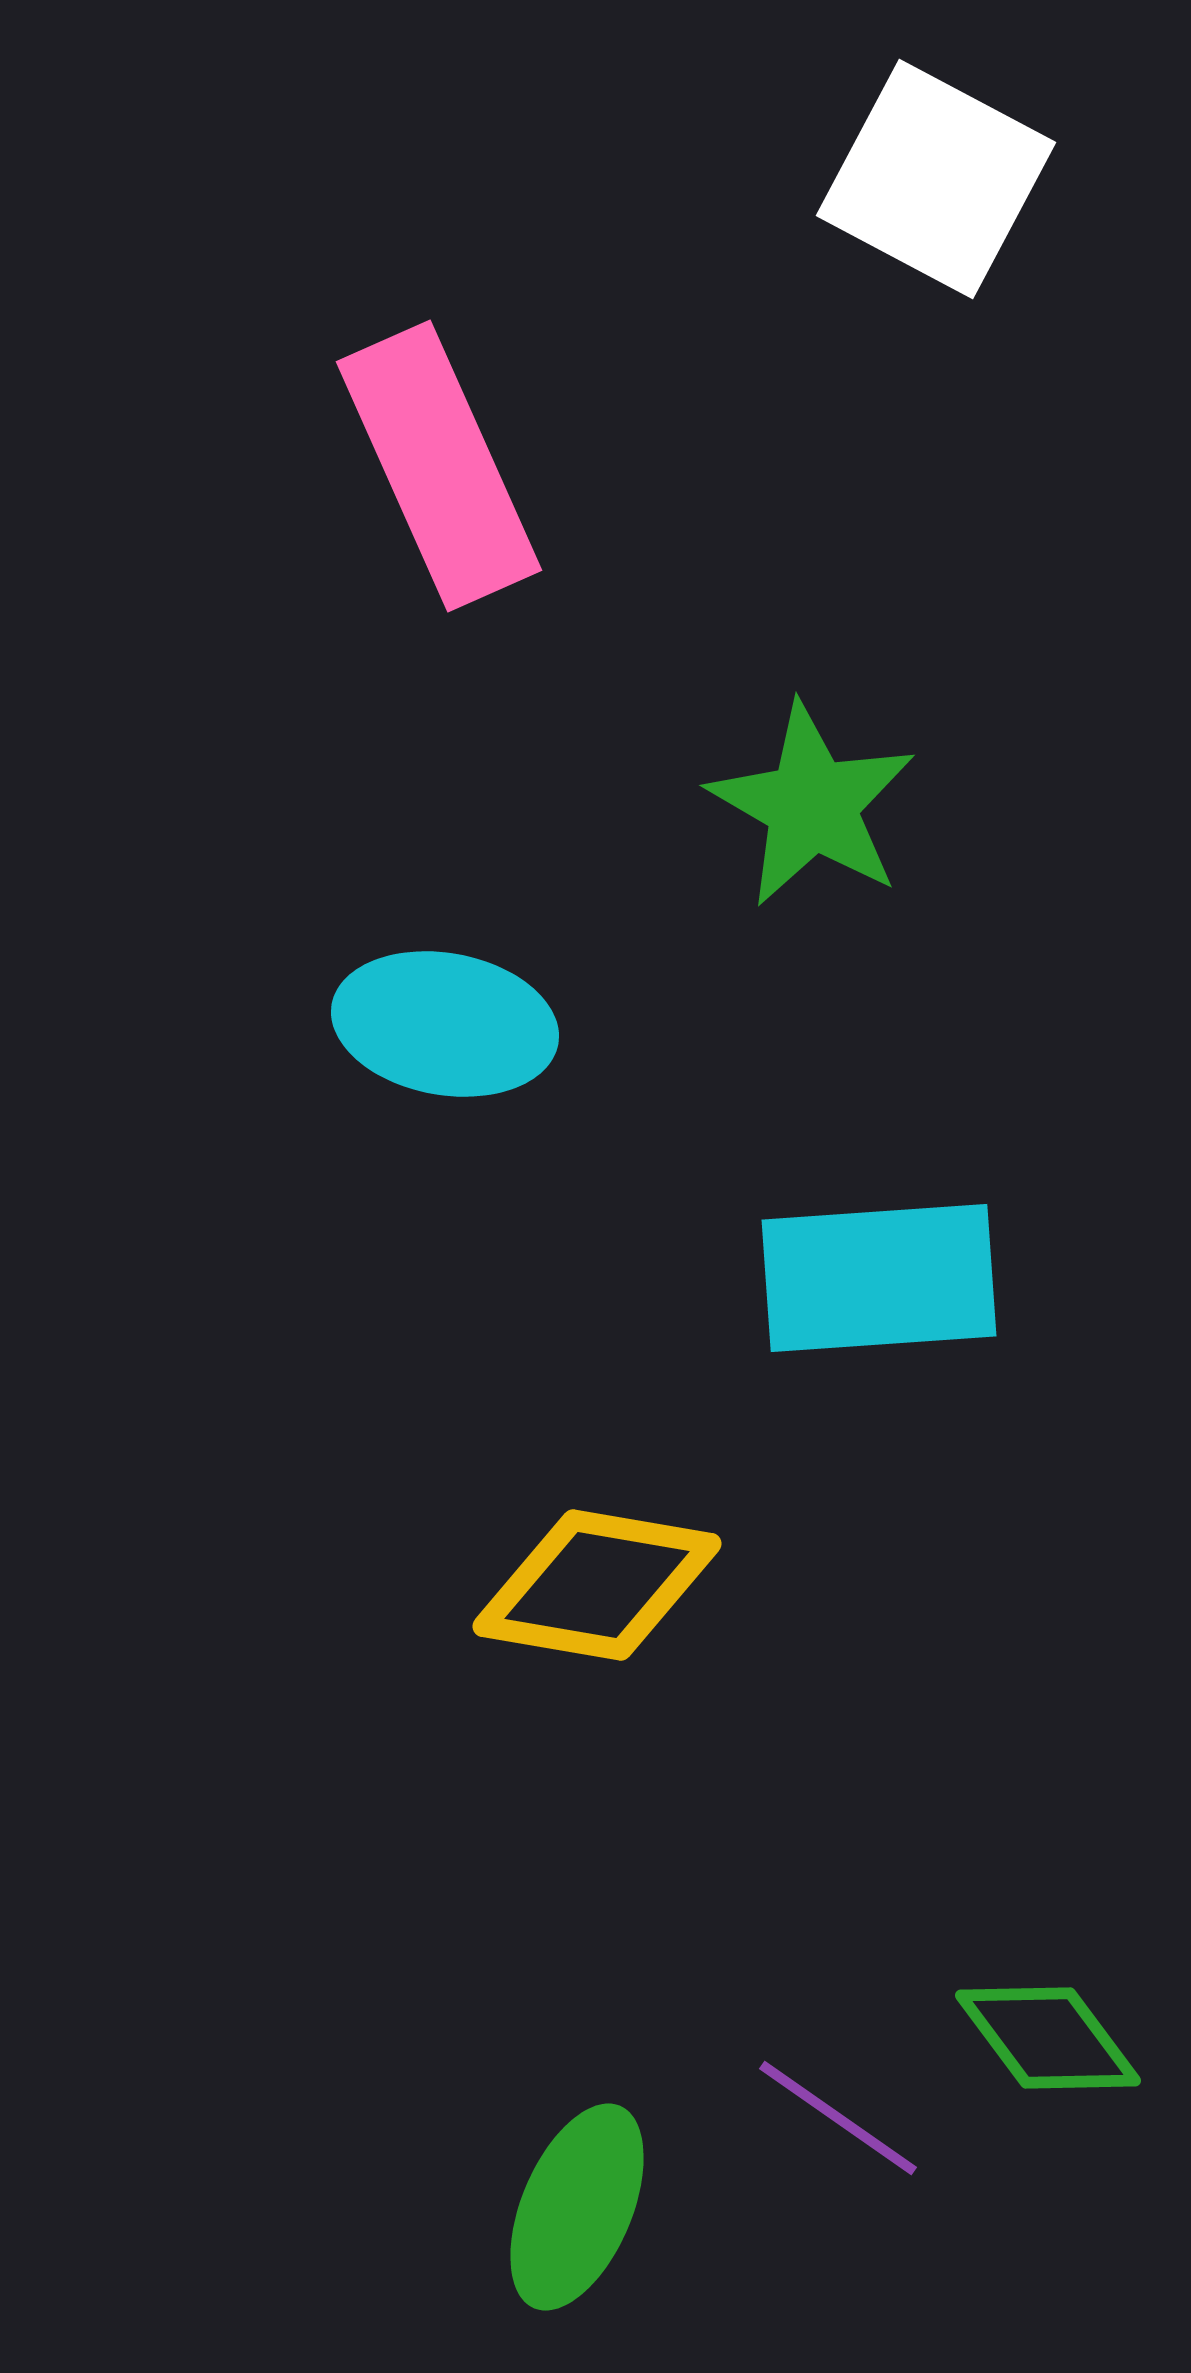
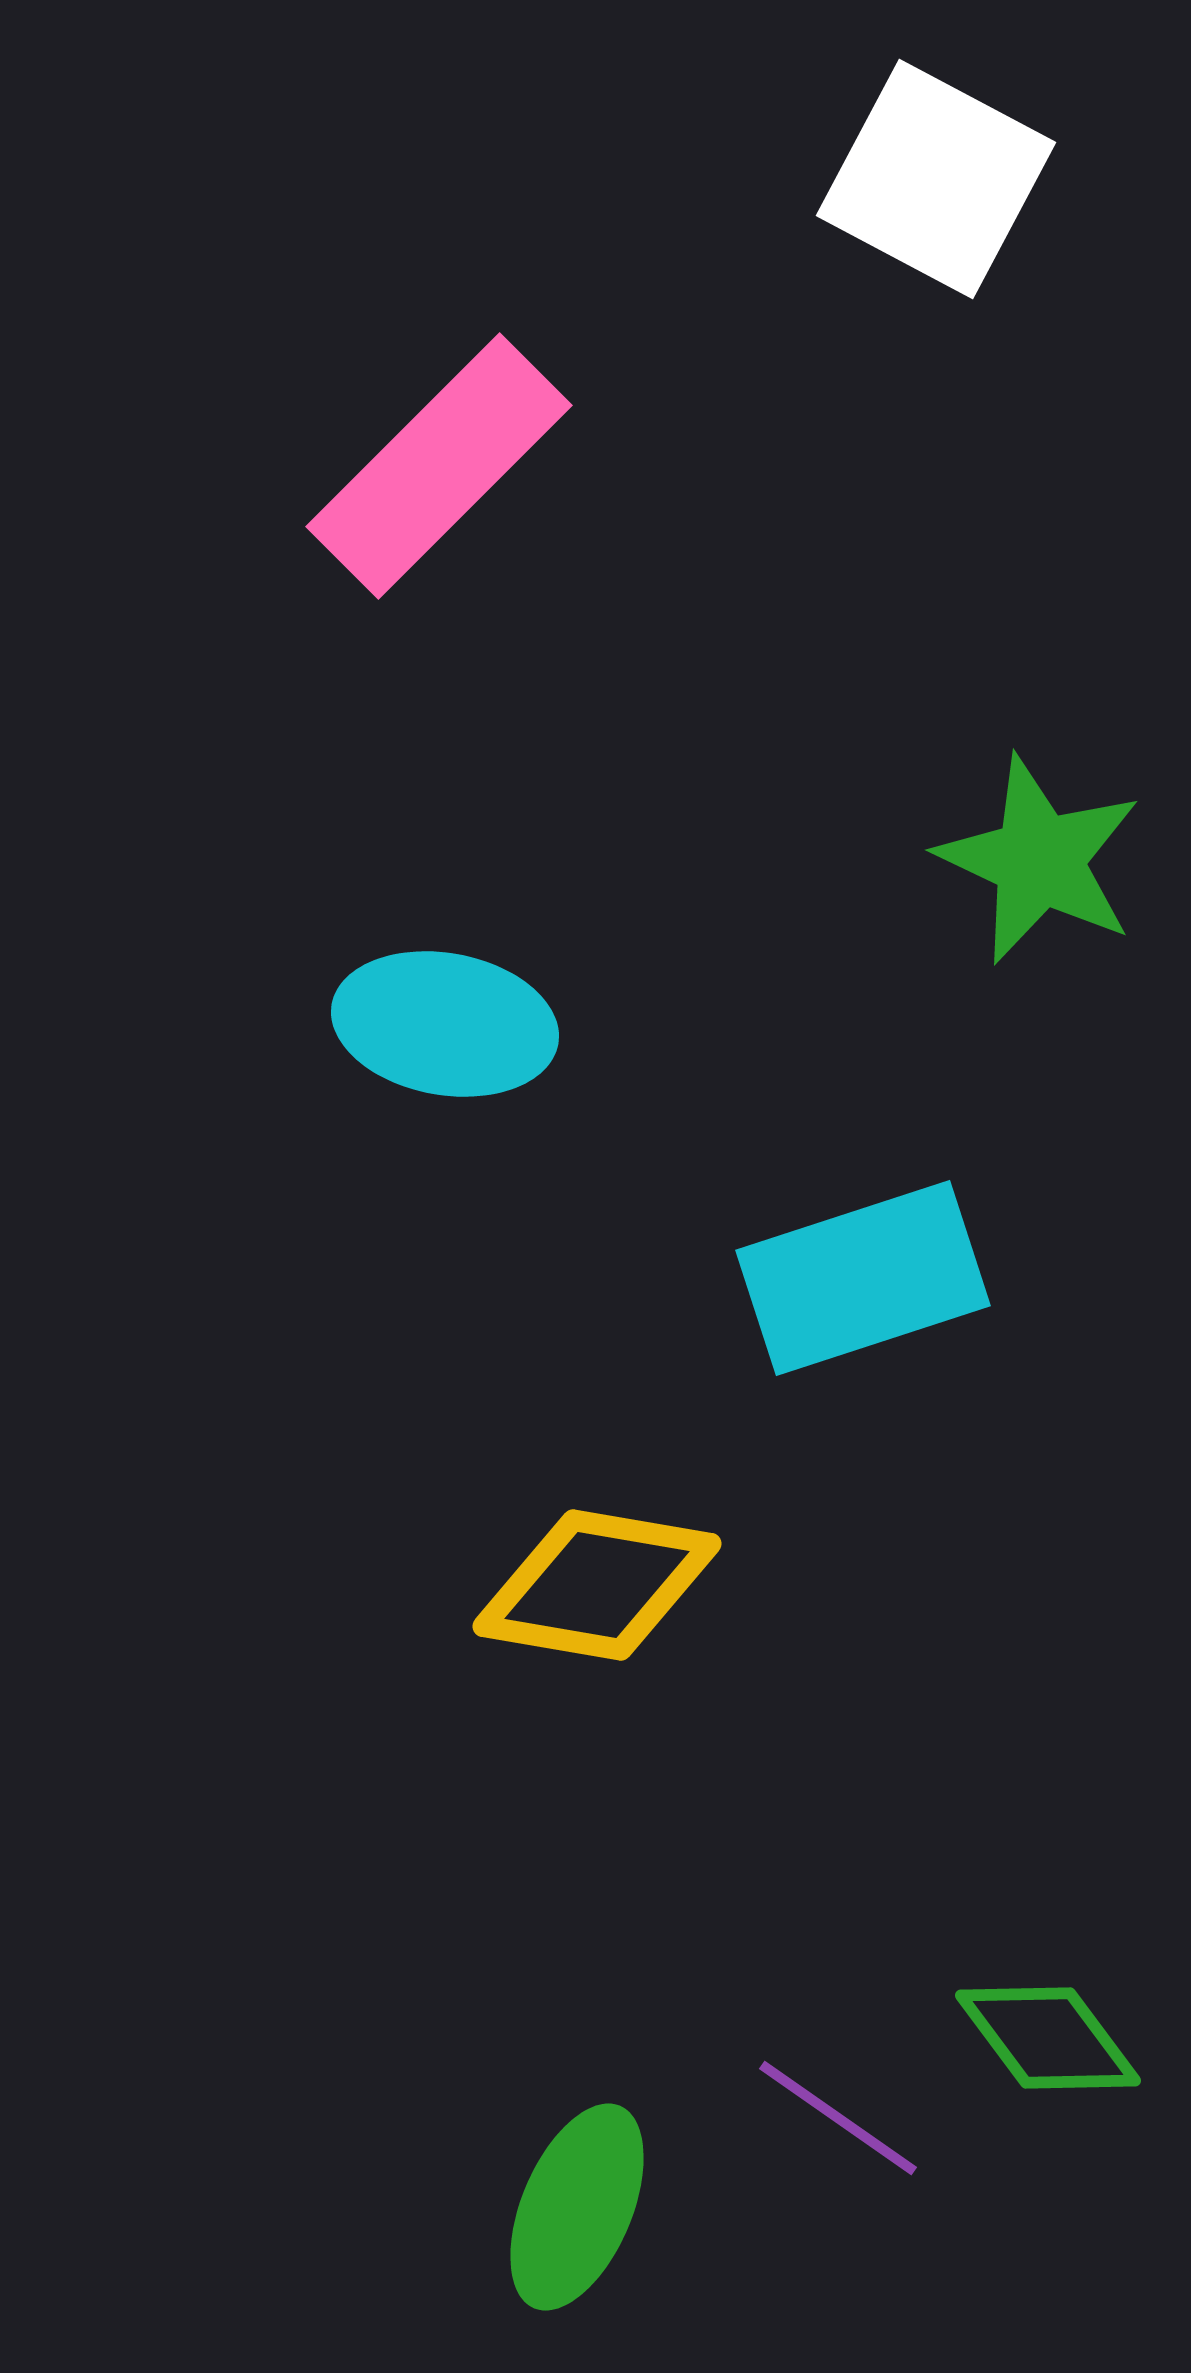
pink rectangle: rotated 69 degrees clockwise
green star: moved 227 px right, 55 px down; rotated 5 degrees counterclockwise
cyan rectangle: moved 16 px left; rotated 14 degrees counterclockwise
